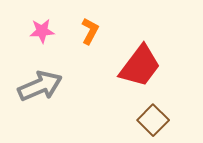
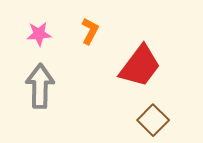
pink star: moved 3 px left, 3 px down
gray arrow: rotated 66 degrees counterclockwise
